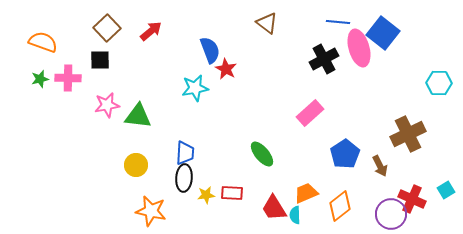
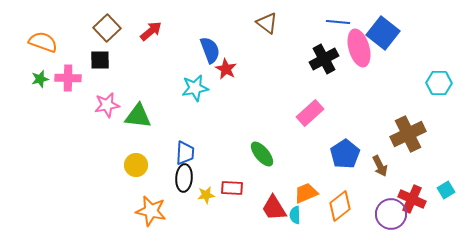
red rectangle: moved 5 px up
